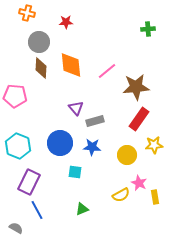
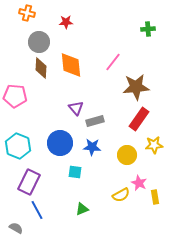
pink line: moved 6 px right, 9 px up; rotated 12 degrees counterclockwise
